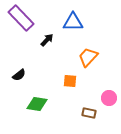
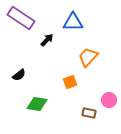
purple rectangle: rotated 12 degrees counterclockwise
orange square: moved 1 px down; rotated 24 degrees counterclockwise
pink circle: moved 2 px down
